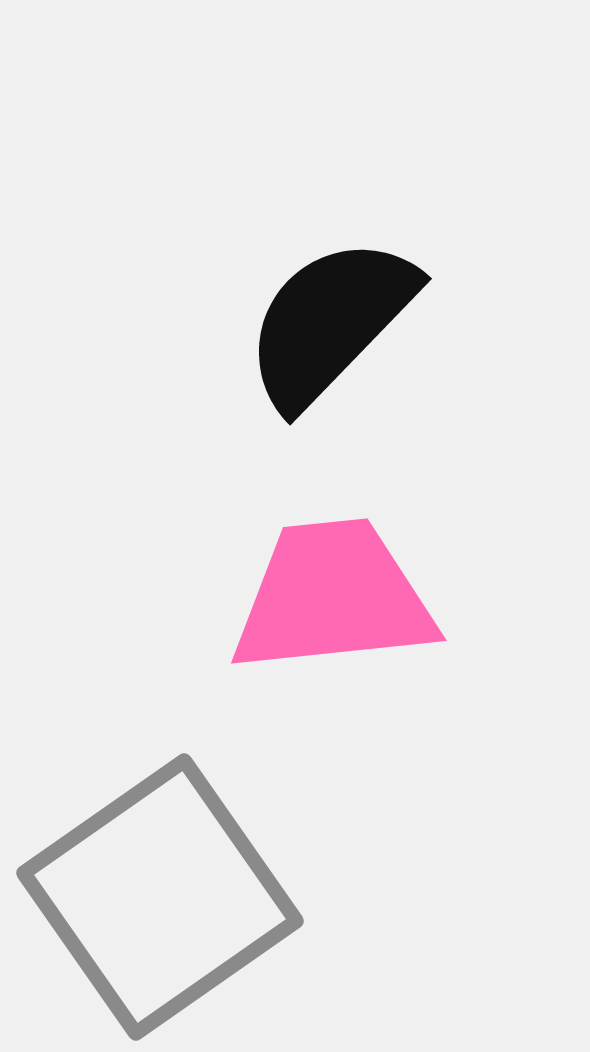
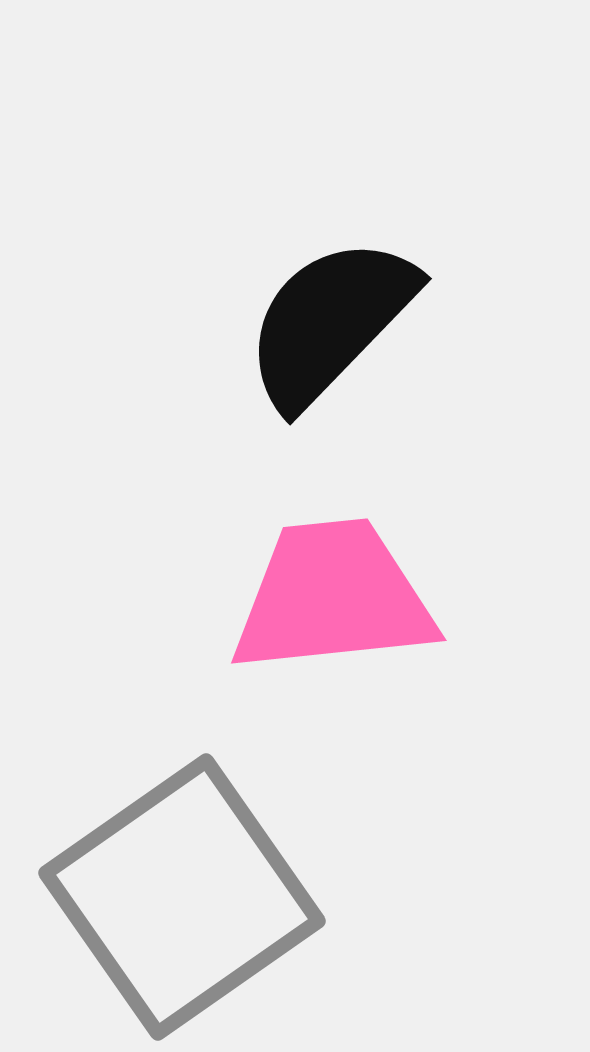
gray square: moved 22 px right
